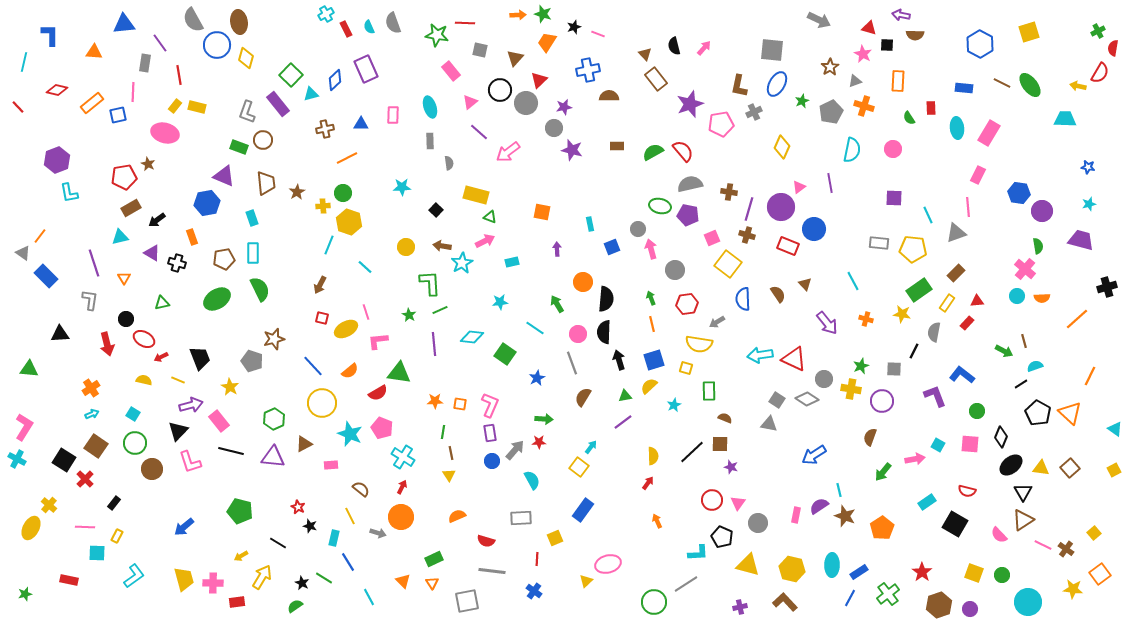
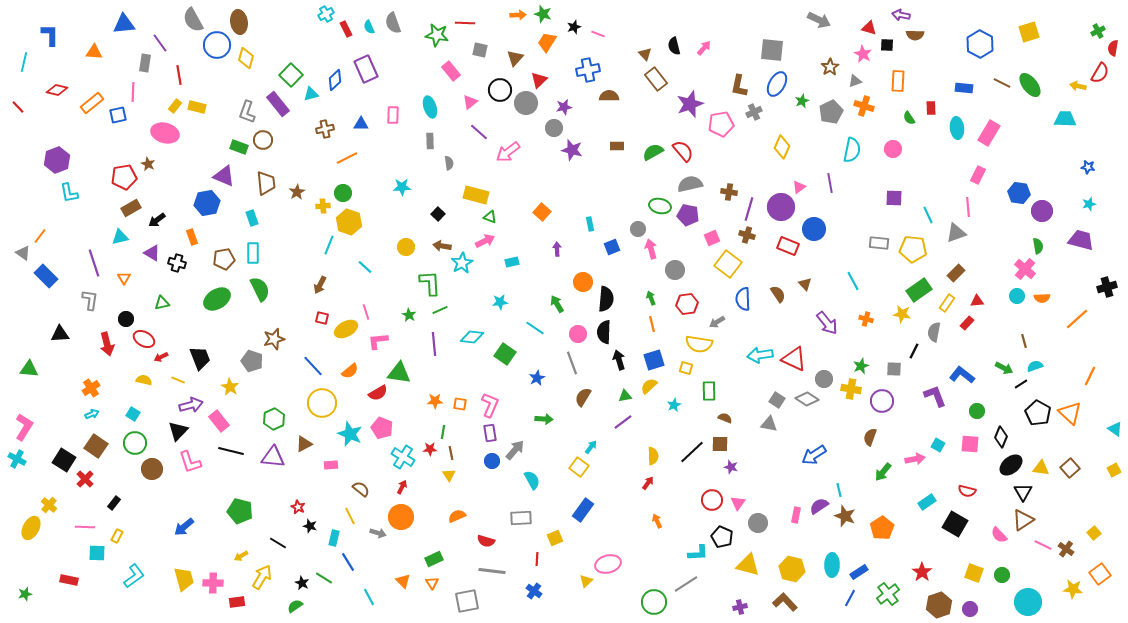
black square at (436, 210): moved 2 px right, 4 px down
orange square at (542, 212): rotated 30 degrees clockwise
green arrow at (1004, 351): moved 17 px down
red star at (539, 442): moved 109 px left, 7 px down
